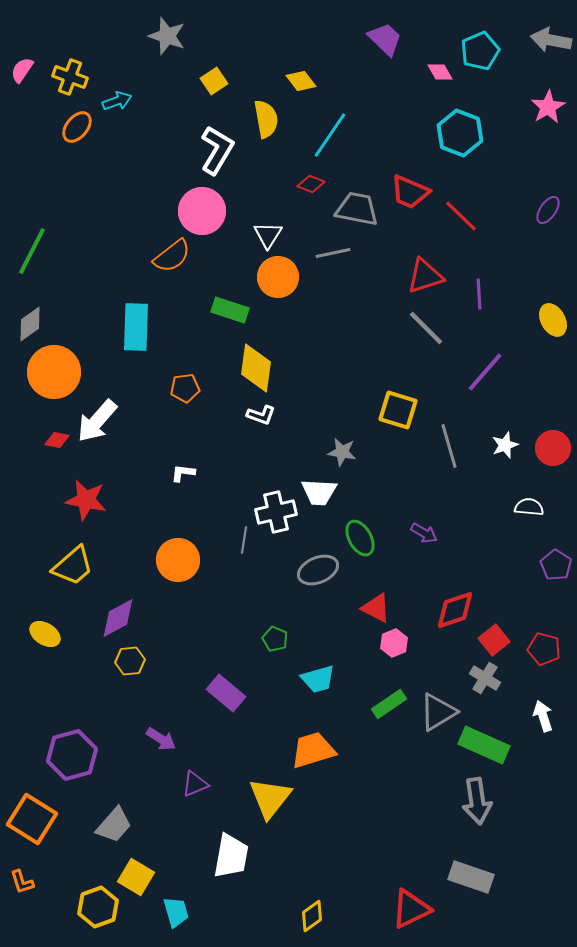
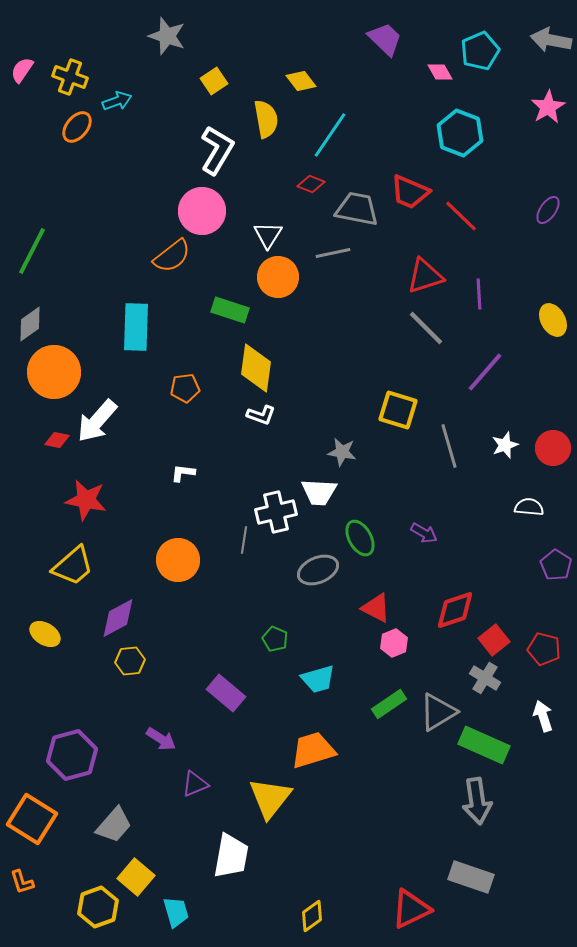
yellow square at (136, 877): rotated 9 degrees clockwise
